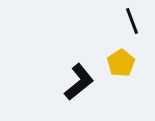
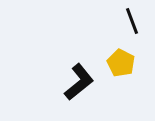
yellow pentagon: rotated 12 degrees counterclockwise
